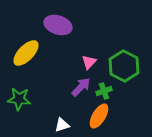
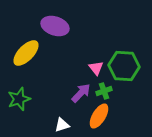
purple ellipse: moved 3 px left, 1 px down
pink triangle: moved 7 px right, 6 px down; rotated 21 degrees counterclockwise
green hexagon: rotated 24 degrees counterclockwise
purple arrow: moved 6 px down
green star: rotated 25 degrees counterclockwise
